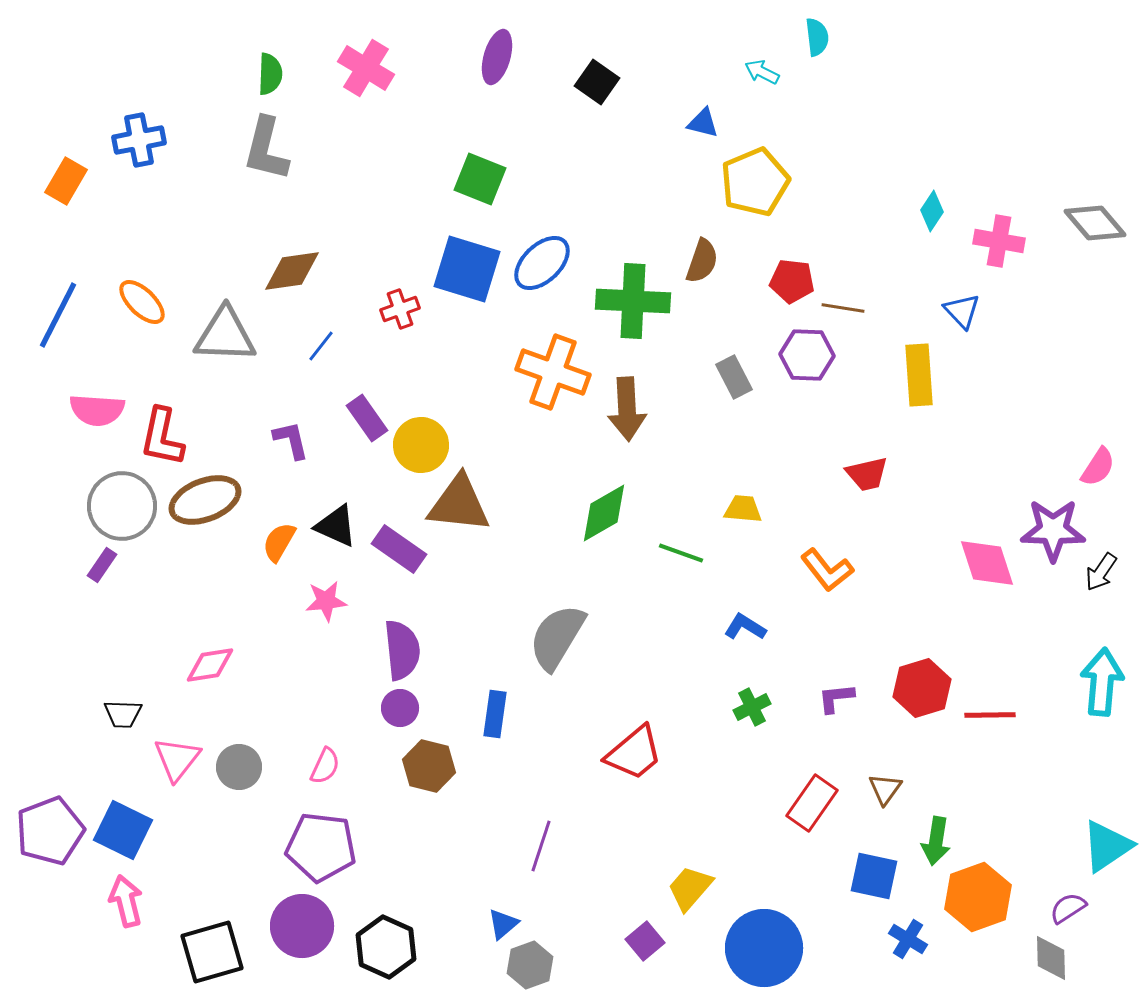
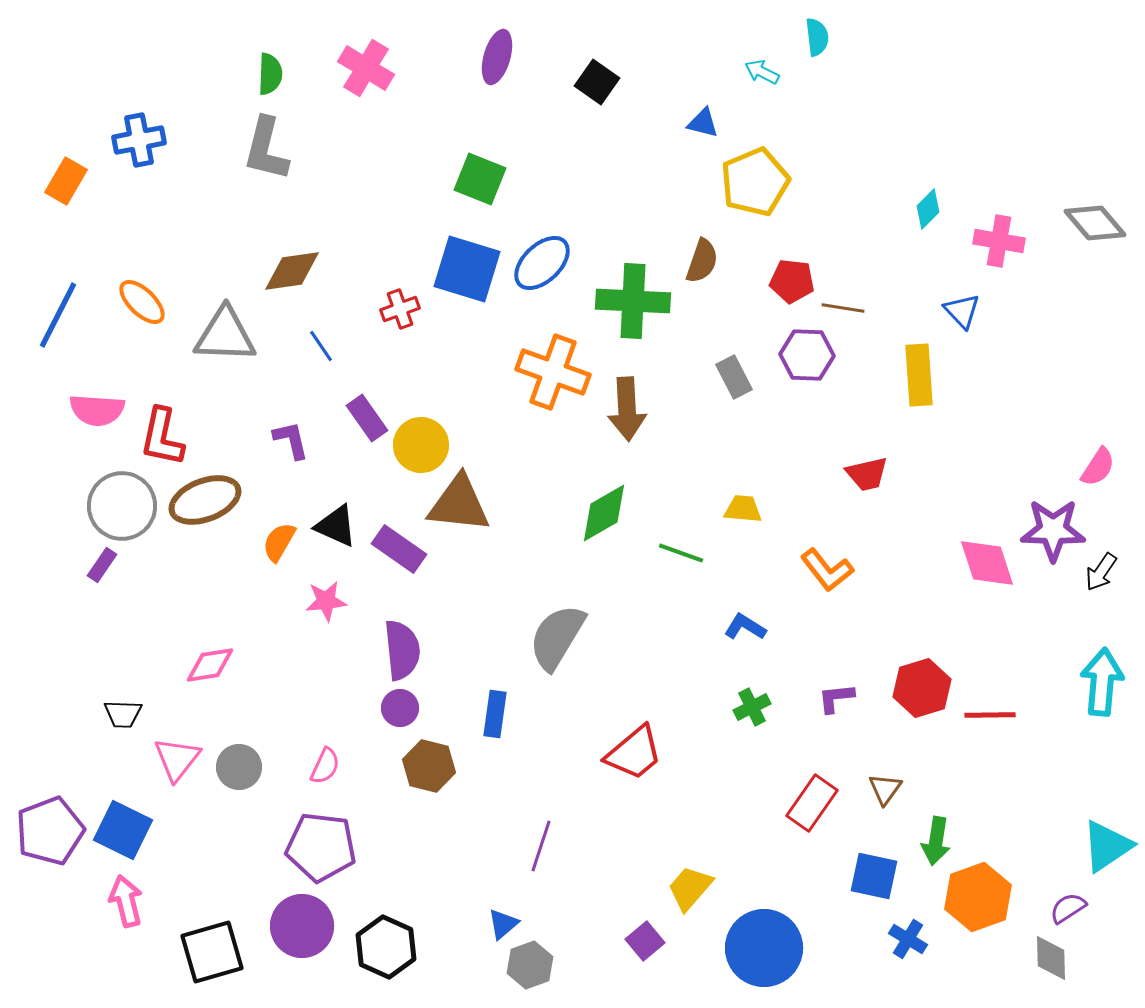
cyan diamond at (932, 211): moved 4 px left, 2 px up; rotated 12 degrees clockwise
blue line at (321, 346): rotated 72 degrees counterclockwise
